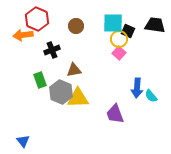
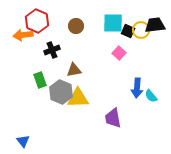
red hexagon: moved 2 px down
black trapezoid: rotated 15 degrees counterclockwise
yellow circle: moved 22 px right, 9 px up
purple trapezoid: moved 2 px left, 4 px down; rotated 10 degrees clockwise
